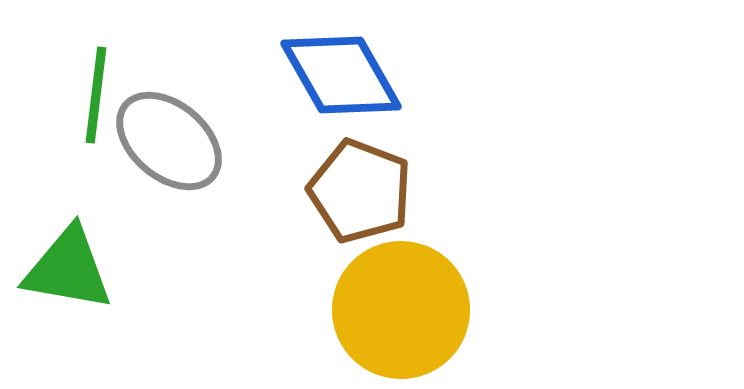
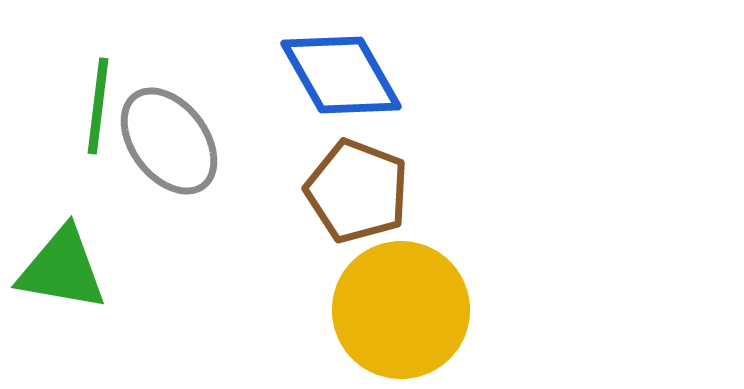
green line: moved 2 px right, 11 px down
gray ellipse: rotated 13 degrees clockwise
brown pentagon: moved 3 px left
green triangle: moved 6 px left
